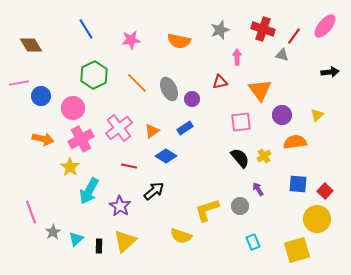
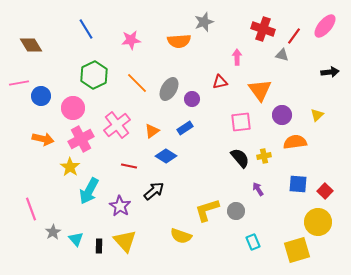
gray star at (220, 30): moved 16 px left, 8 px up
orange semicircle at (179, 41): rotated 15 degrees counterclockwise
gray ellipse at (169, 89): rotated 55 degrees clockwise
pink cross at (119, 128): moved 2 px left, 3 px up
yellow cross at (264, 156): rotated 24 degrees clockwise
gray circle at (240, 206): moved 4 px left, 5 px down
pink line at (31, 212): moved 3 px up
yellow circle at (317, 219): moved 1 px right, 3 px down
cyan triangle at (76, 239): rotated 28 degrees counterclockwise
yellow triangle at (125, 241): rotated 30 degrees counterclockwise
